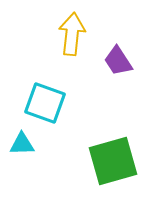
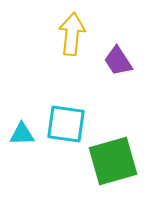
cyan square: moved 21 px right, 21 px down; rotated 12 degrees counterclockwise
cyan triangle: moved 10 px up
